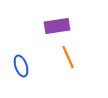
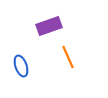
purple rectangle: moved 8 px left; rotated 10 degrees counterclockwise
